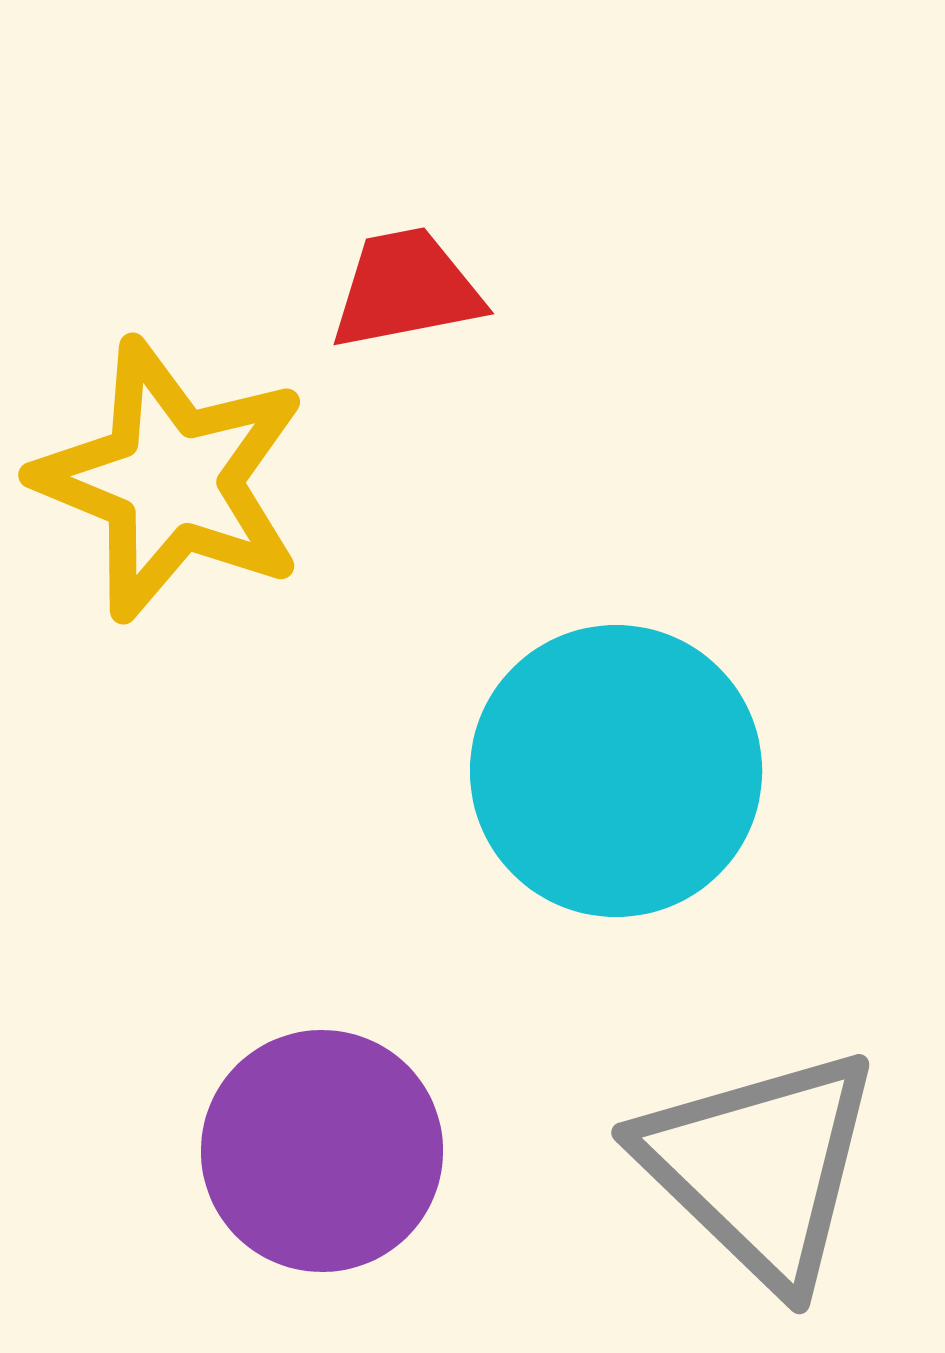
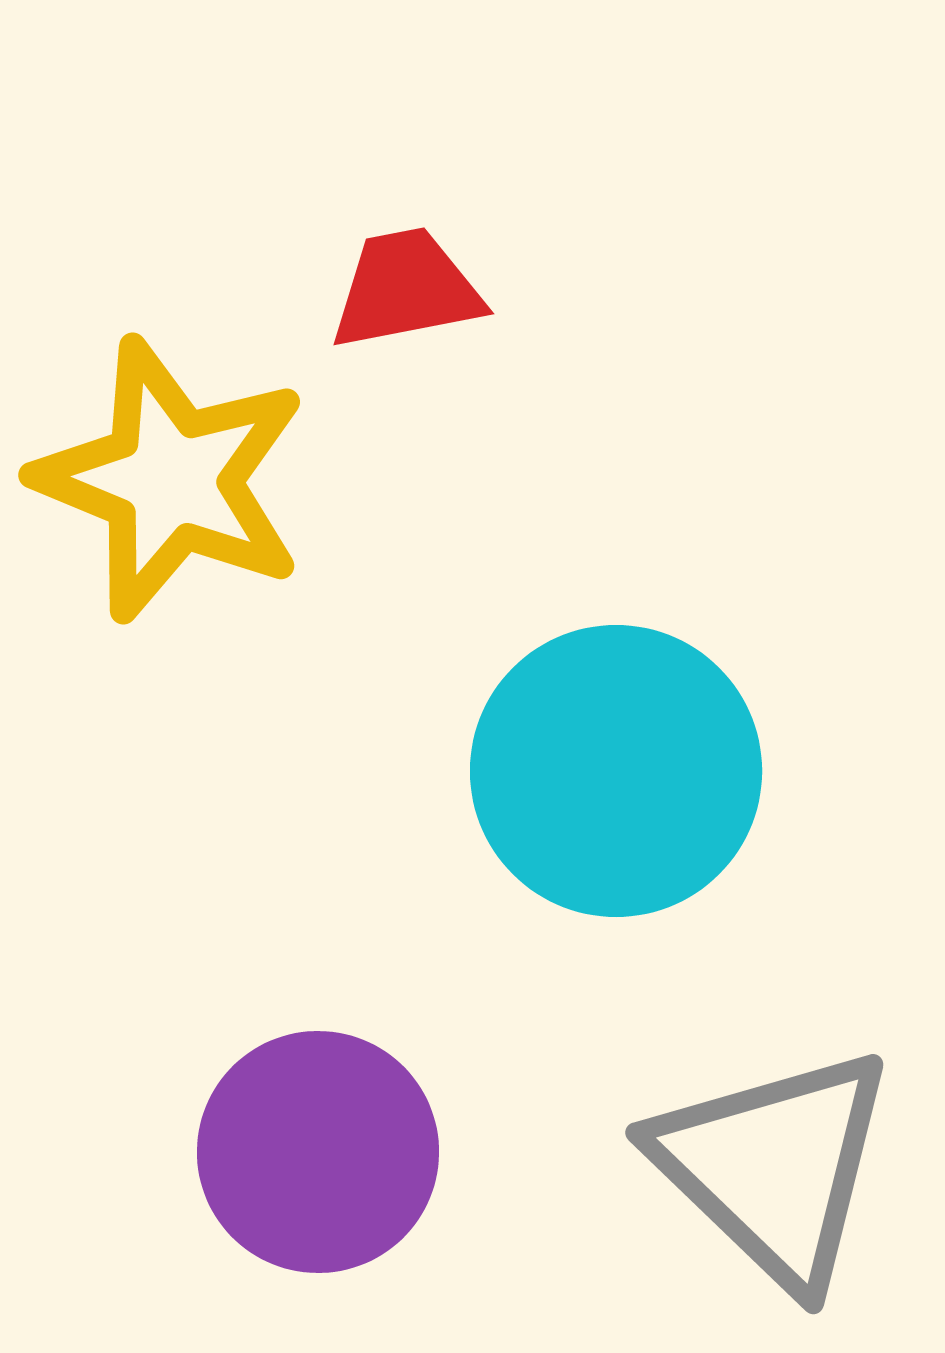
purple circle: moved 4 px left, 1 px down
gray triangle: moved 14 px right
